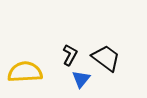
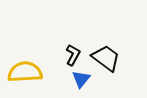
black L-shape: moved 3 px right
